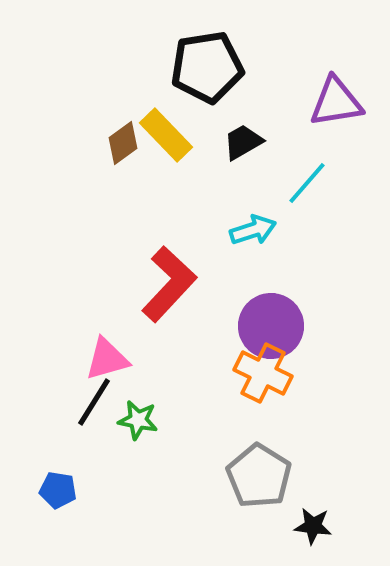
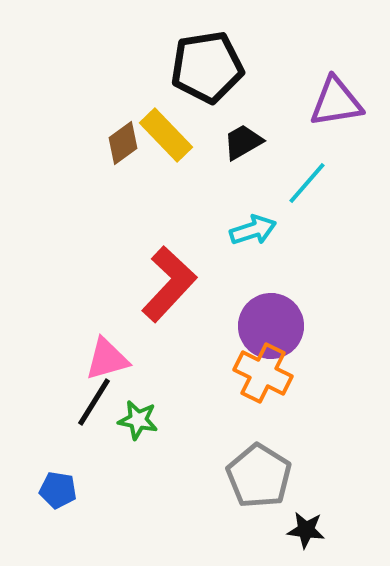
black star: moved 7 px left, 4 px down
